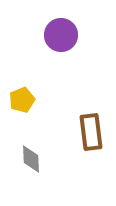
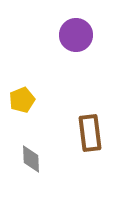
purple circle: moved 15 px right
brown rectangle: moved 1 px left, 1 px down
